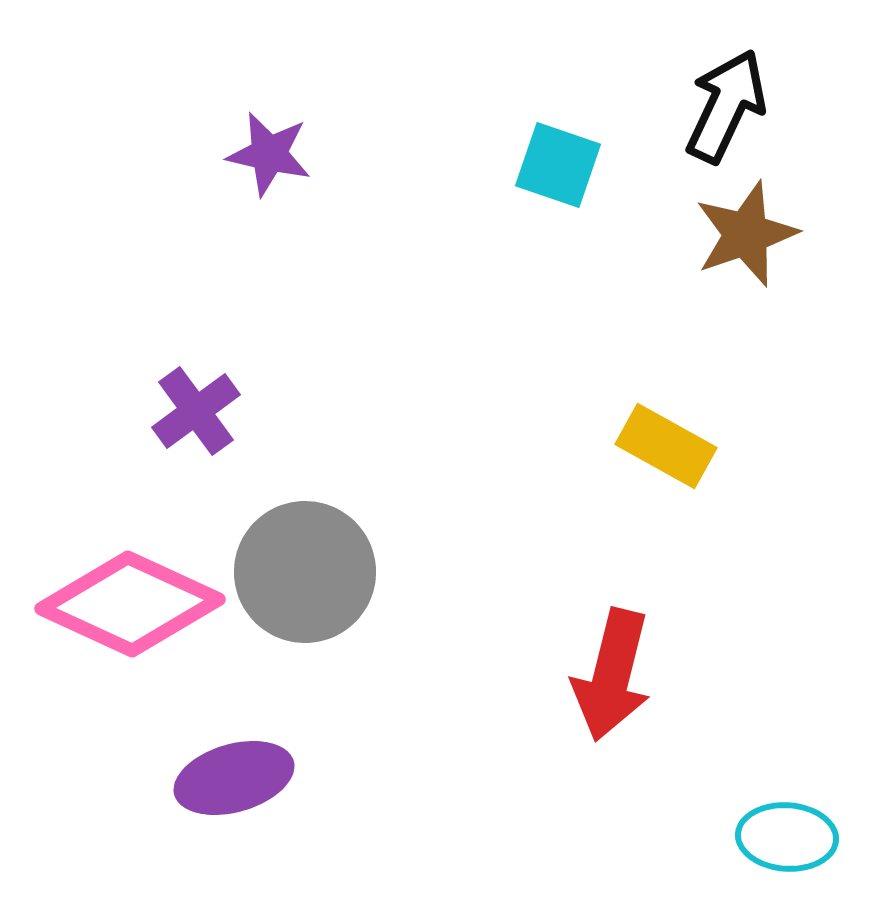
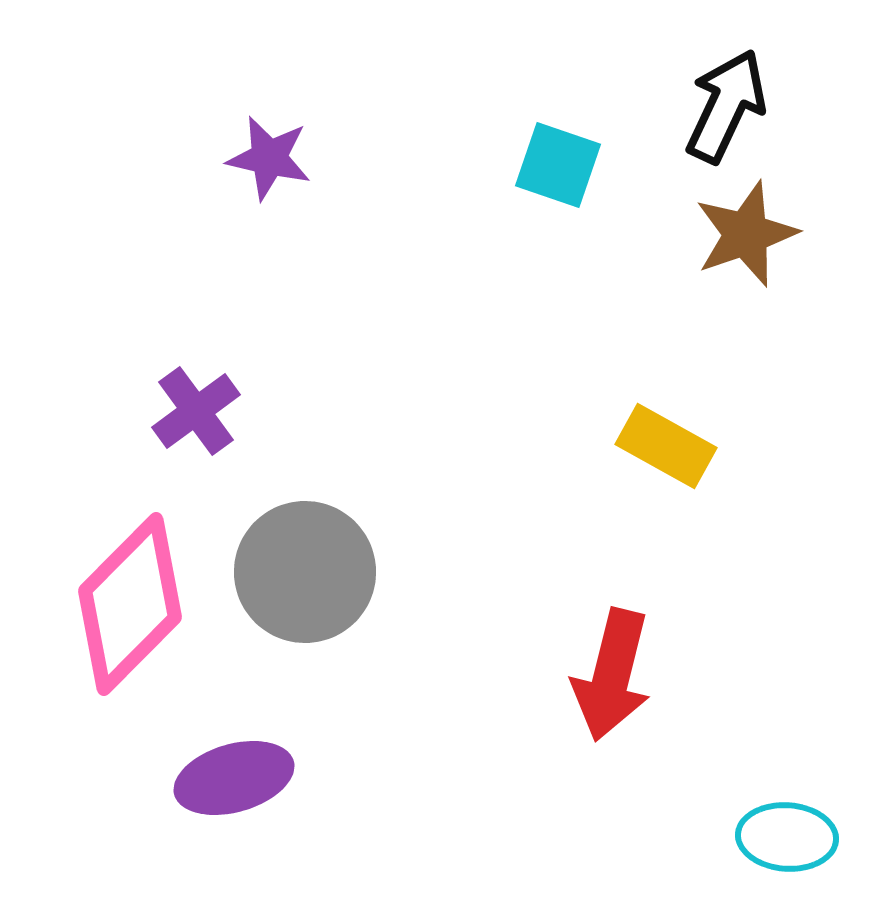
purple star: moved 4 px down
pink diamond: rotated 70 degrees counterclockwise
